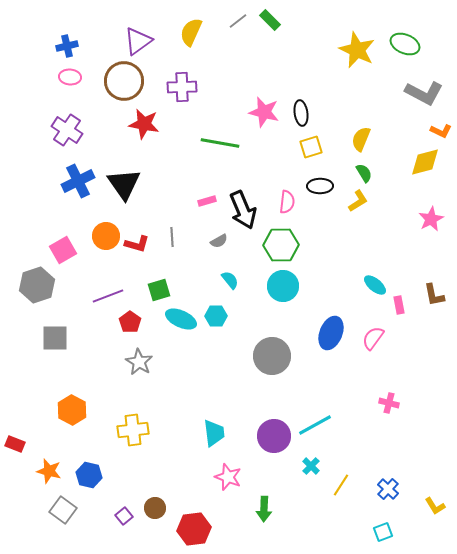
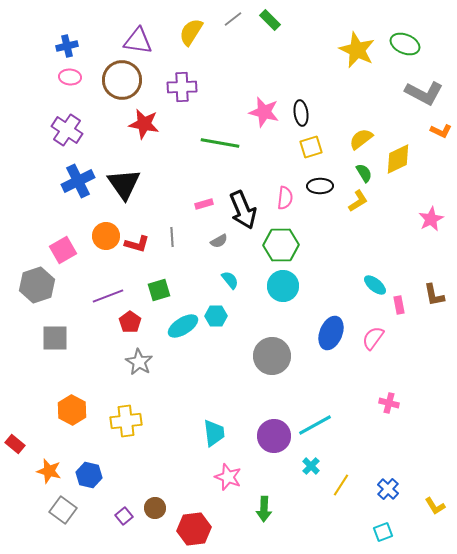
gray line at (238, 21): moved 5 px left, 2 px up
yellow semicircle at (191, 32): rotated 8 degrees clockwise
purple triangle at (138, 41): rotated 44 degrees clockwise
brown circle at (124, 81): moved 2 px left, 1 px up
yellow semicircle at (361, 139): rotated 30 degrees clockwise
yellow diamond at (425, 162): moved 27 px left, 3 px up; rotated 12 degrees counterclockwise
pink rectangle at (207, 201): moved 3 px left, 3 px down
pink semicircle at (287, 202): moved 2 px left, 4 px up
cyan ellipse at (181, 319): moved 2 px right, 7 px down; rotated 56 degrees counterclockwise
yellow cross at (133, 430): moved 7 px left, 9 px up
red rectangle at (15, 444): rotated 18 degrees clockwise
